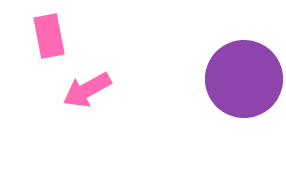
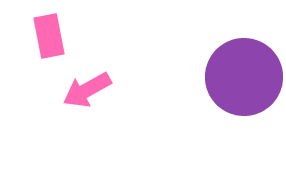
purple circle: moved 2 px up
